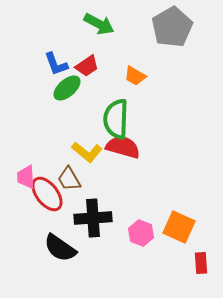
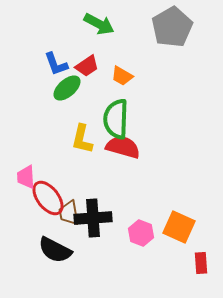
orange trapezoid: moved 13 px left
yellow L-shape: moved 5 px left, 13 px up; rotated 64 degrees clockwise
brown trapezoid: moved 34 px down; rotated 20 degrees clockwise
red ellipse: moved 1 px right, 4 px down
black semicircle: moved 5 px left, 2 px down; rotated 8 degrees counterclockwise
